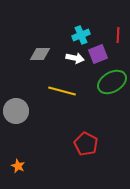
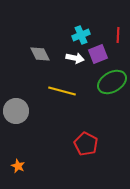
gray diamond: rotated 65 degrees clockwise
